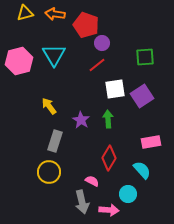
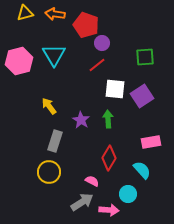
white square: rotated 15 degrees clockwise
gray arrow: rotated 110 degrees counterclockwise
